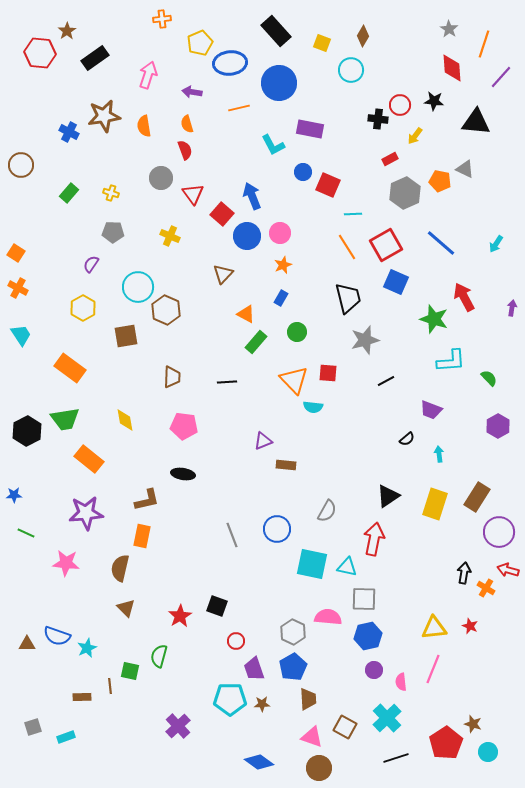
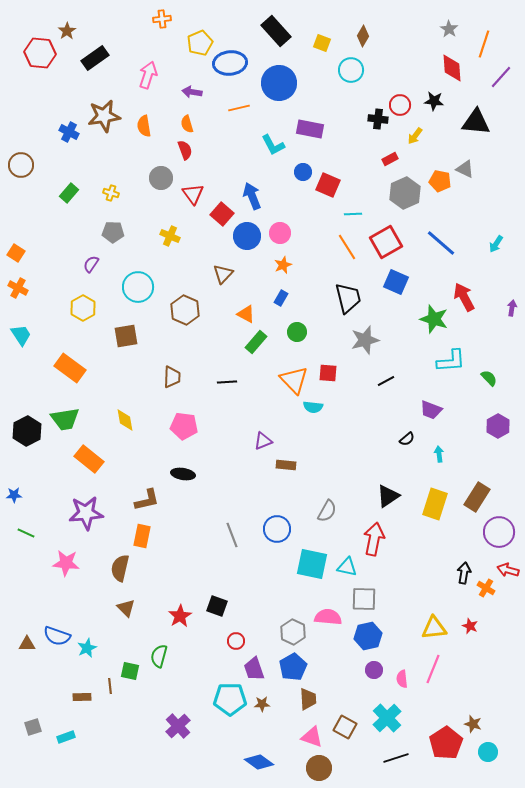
red square at (386, 245): moved 3 px up
brown hexagon at (166, 310): moved 19 px right
pink semicircle at (401, 682): moved 1 px right, 3 px up
